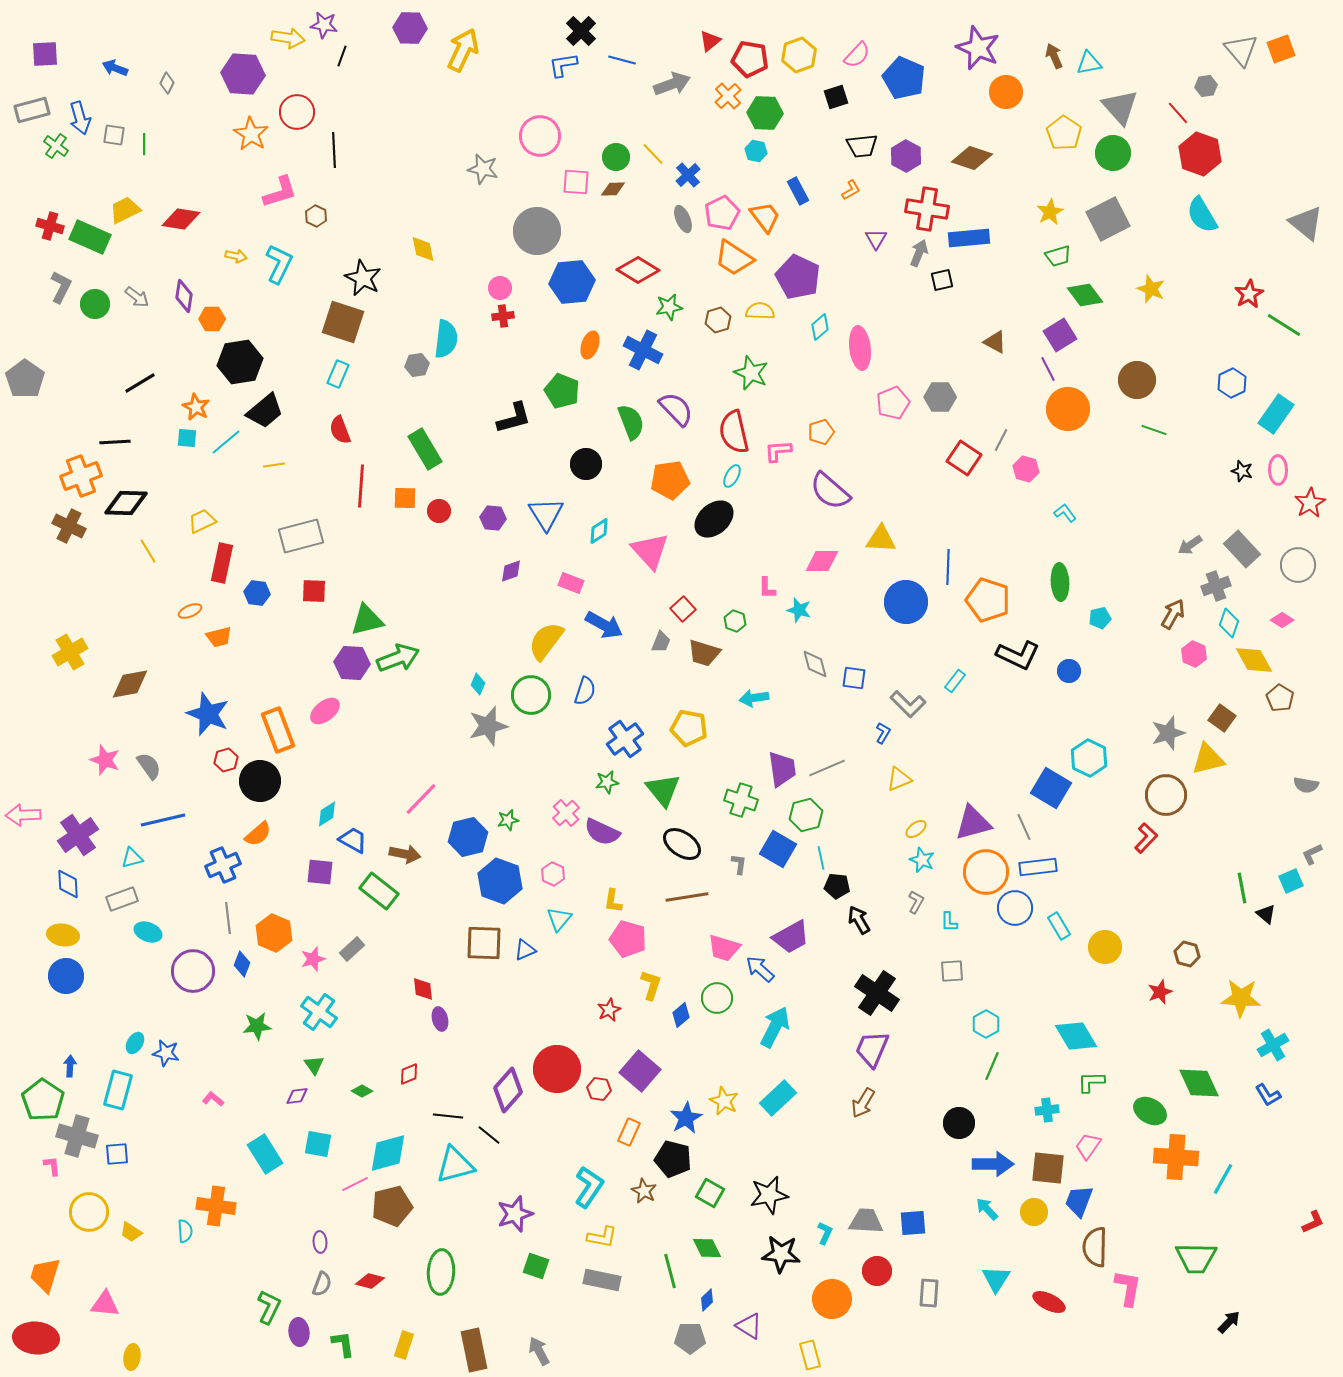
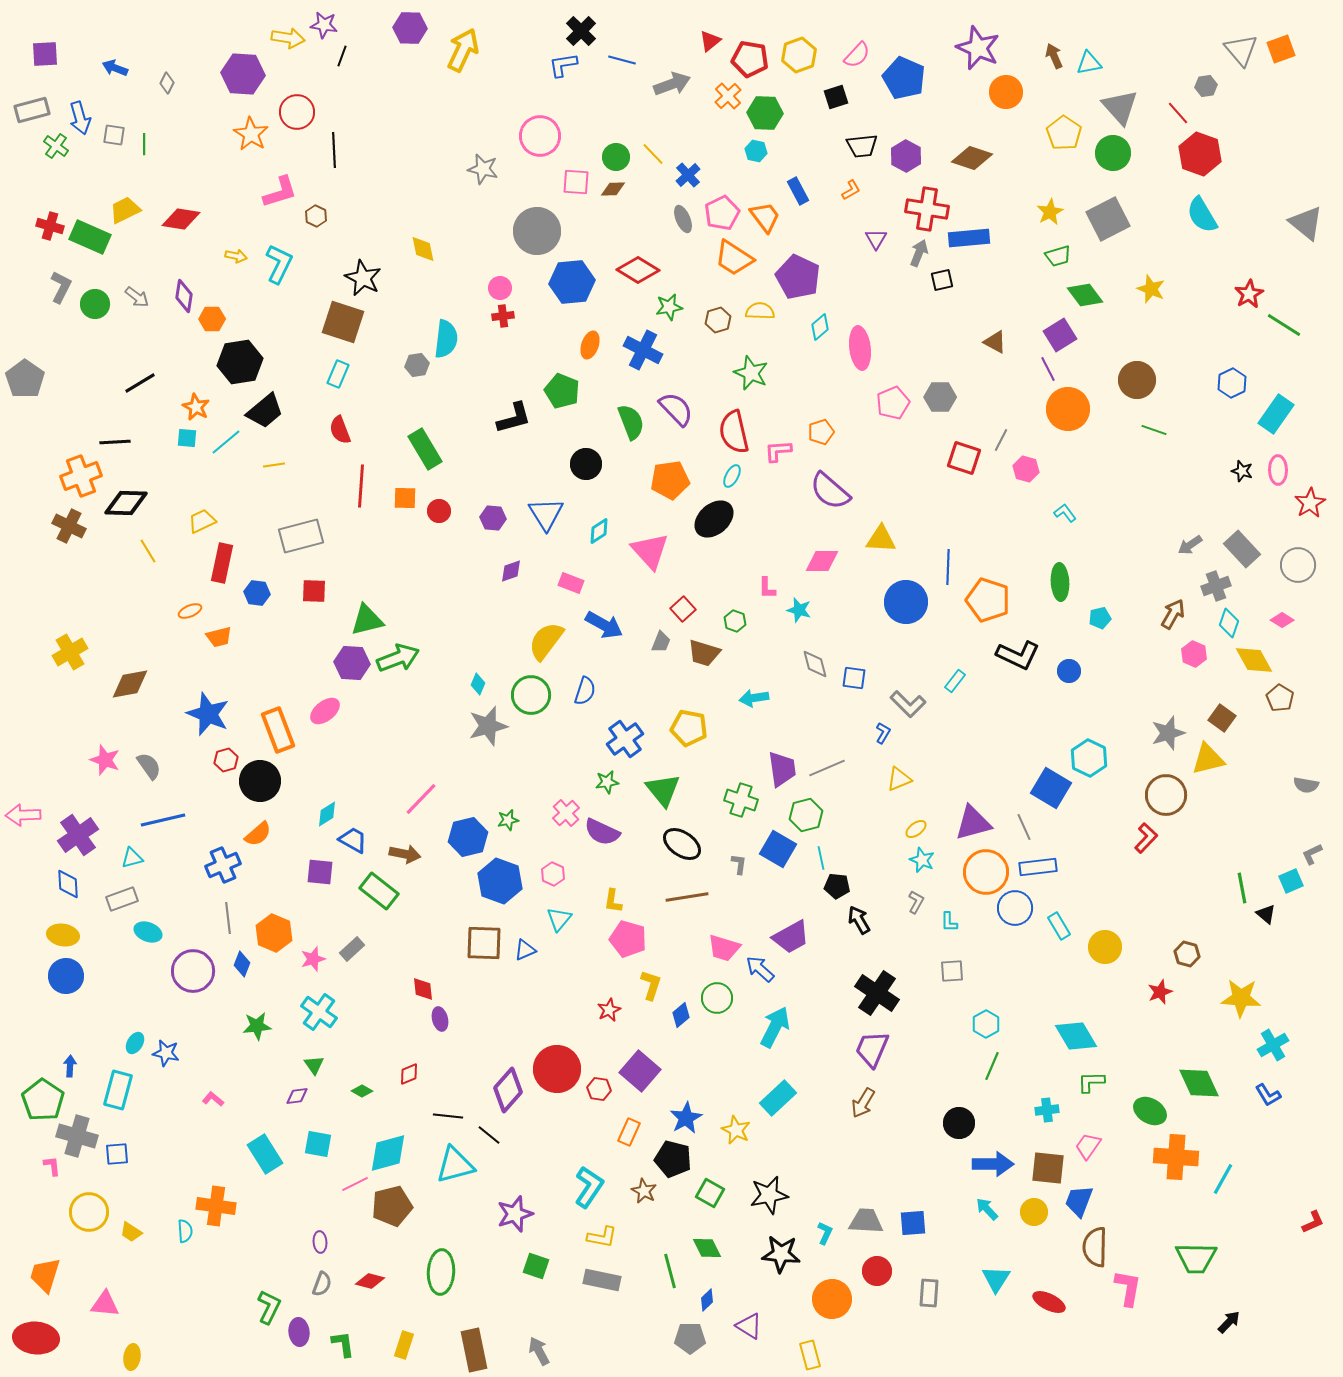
red square at (964, 458): rotated 16 degrees counterclockwise
yellow star at (724, 1101): moved 12 px right, 29 px down
